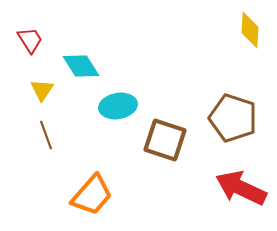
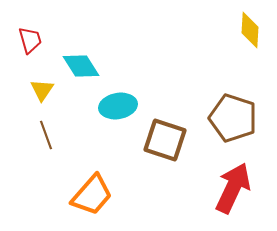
red trapezoid: rotated 16 degrees clockwise
red arrow: moved 8 px left; rotated 90 degrees clockwise
